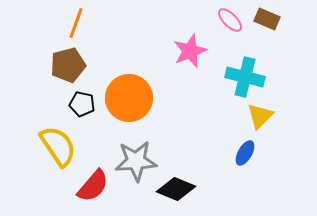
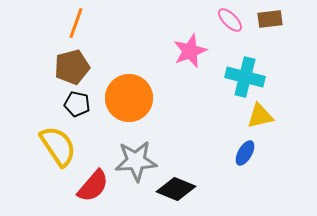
brown rectangle: moved 3 px right; rotated 30 degrees counterclockwise
brown pentagon: moved 4 px right, 2 px down
black pentagon: moved 5 px left
yellow triangle: rotated 32 degrees clockwise
